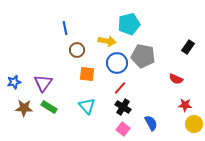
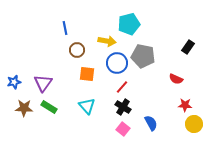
red line: moved 2 px right, 1 px up
